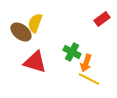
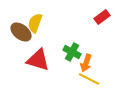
red rectangle: moved 2 px up
red triangle: moved 3 px right, 2 px up
